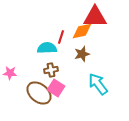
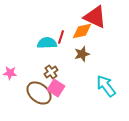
red triangle: rotated 25 degrees clockwise
cyan semicircle: moved 5 px up
brown cross: moved 2 px down; rotated 24 degrees counterclockwise
cyan arrow: moved 8 px right, 2 px down
